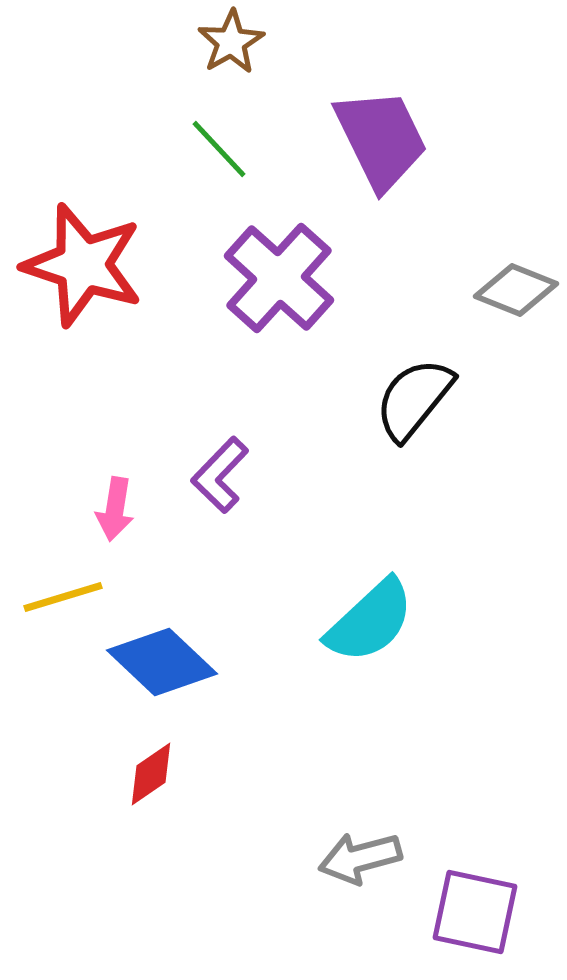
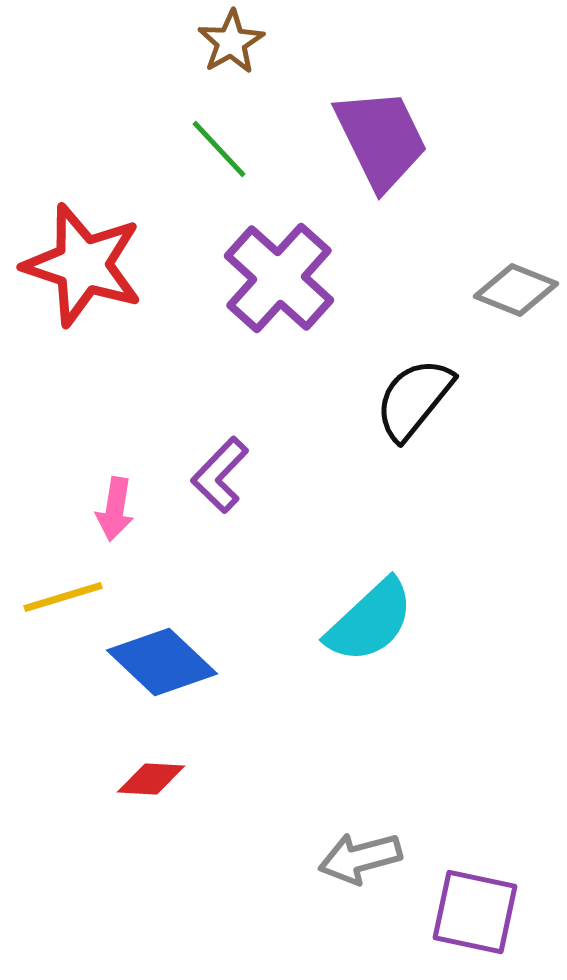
red diamond: moved 5 px down; rotated 38 degrees clockwise
